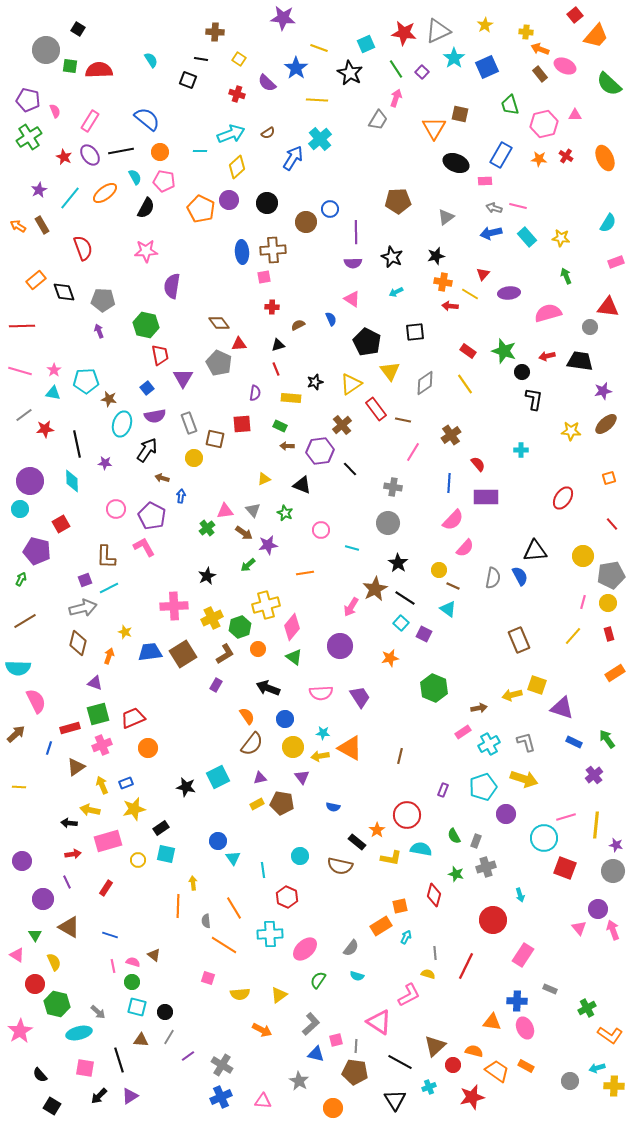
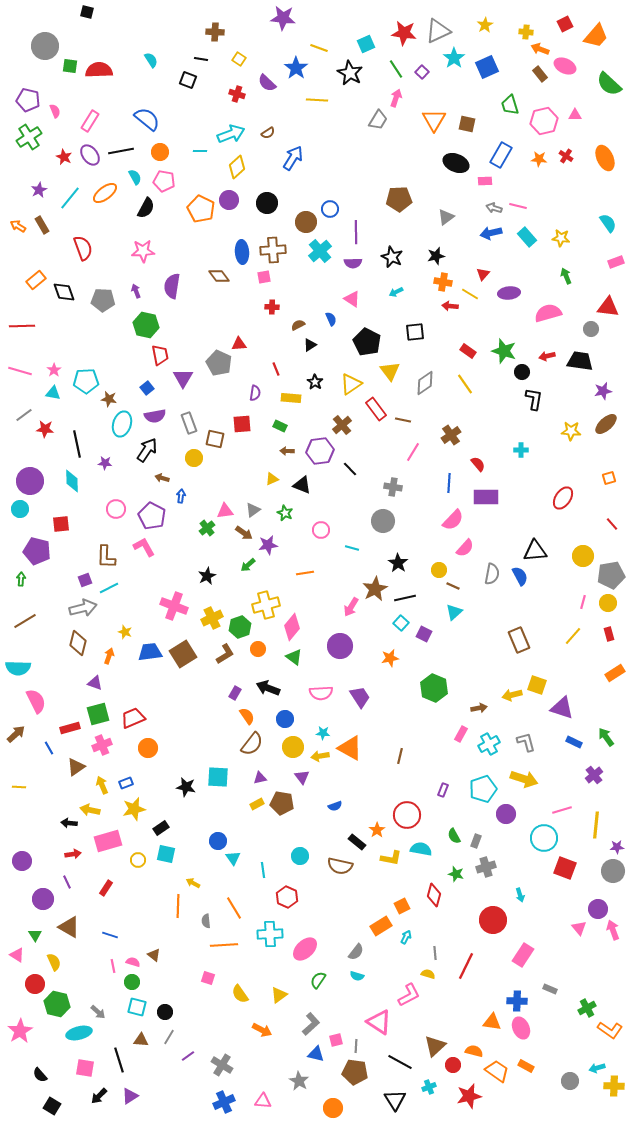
red square at (575, 15): moved 10 px left, 9 px down; rotated 14 degrees clockwise
black square at (78, 29): moved 9 px right, 17 px up; rotated 16 degrees counterclockwise
gray circle at (46, 50): moved 1 px left, 4 px up
brown square at (460, 114): moved 7 px right, 10 px down
pink hexagon at (544, 124): moved 3 px up
orange triangle at (434, 128): moved 8 px up
cyan cross at (320, 139): moved 112 px down
brown pentagon at (398, 201): moved 1 px right, 2 px up
cyan semicircle at (608, 223): rotated 66 degrees counterclockwise
pink star at (146, 251): moved 3 px left
brown diamond at (219, 323): moved 47 px up
gray circle at (590, 327): moved 1 px right, 2 px down
purple arrow at (99, 331): moved 37 px right, 40 px up
black triangle at (278, 345): moved 32 px right; rotated 16 degrees counterclockwise
black star at (315, 382): rotated 21 degrees counterclockwise
red star at (45, 429): rotated 12 degrees clockwise
brown arrow at (287, 446): moved 5 px down
yellow triangle at (264, 479): moved 8 px right
gray triangle at (253, 510): rotated 35 degrees clockwise
gray circle at (388, 523): moved 5 px left, 2 px up
red square at (61, 524): rotated 24 degrees clockwise
gray semicircle at (493, 578): moved 1 px left, 4 px up
green arrow at (21, 579): rotated 24 degrees counterclockwise
black line at (405, 598): rotated 45 degrees counterclockwise
pink cross at (174, 606): rotated 24 degrees clockwise
cyan triangle at (448, 609): moved 6 px right, 3 px down; rotated 42 degrees clockwise
purple rectangle at (216, 685): moved 19 px right, 8 px down
pink rectangle at (463, 732): moved 2 px left, 2 px down; rotated 28 degrees counterclockwise
green arrow at (607, 739): moved 1 px left, 2 px up
blue line at (49, 748): rotated 48 degrees counterclockwise
cyan square at (218, 777): rotated 30 degrees clockwise
cyan pentagon at (483, 787): moved 2 px down
blue semicircle at (333, 807): moved 2 px right, 1 px up; rotated 32 degrees counterclockwise
pink line at (566, 817): moved 4 px left, 7 px up
purple star at (616, 845): moved 1 px right, 2 px down; rotated 16 degrees counterclockwise
yellow arrow at (193, 883): rotated 56 degrees counterclockwise
orange square at (400, 906): moved 2 px right; rotated 14 degrees counterclockwise
orange line at (224, 945): rotated 36 degrees counterclockwise
gray semicircle at (351, 948): moved 5 px right, 4 px down
yellow semicircle at (240, 994): rotated 60 degrees clockwise
pink ellipse at (525, 1028): moved 4 px left
orange L-shape at (610, 1035): moved 5 px up
blue cross at (221, 1097): moved 3 px right, 5 px down
red star at (472, 1097): moved 3 px left, 1 px up
